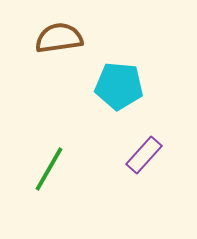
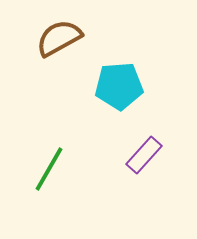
brown semicircle: rotated 21 degrees counterclockwise
cyan pentagon: rotated 9 degrees counterclockwise
